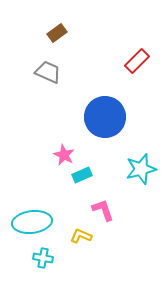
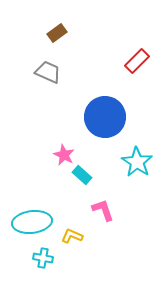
cyan star: moved 4 px left, 7 px up; rotated 24 degrees counterclockwise
cyan rectangle: rotated 66 degrees clockwise
yellow L-shape: moved 9 px left
